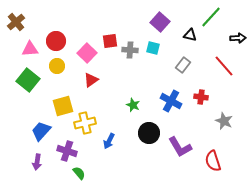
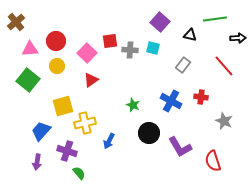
green line: moved 4 px right, 2 px down; rotated 40 degrees clockwise
